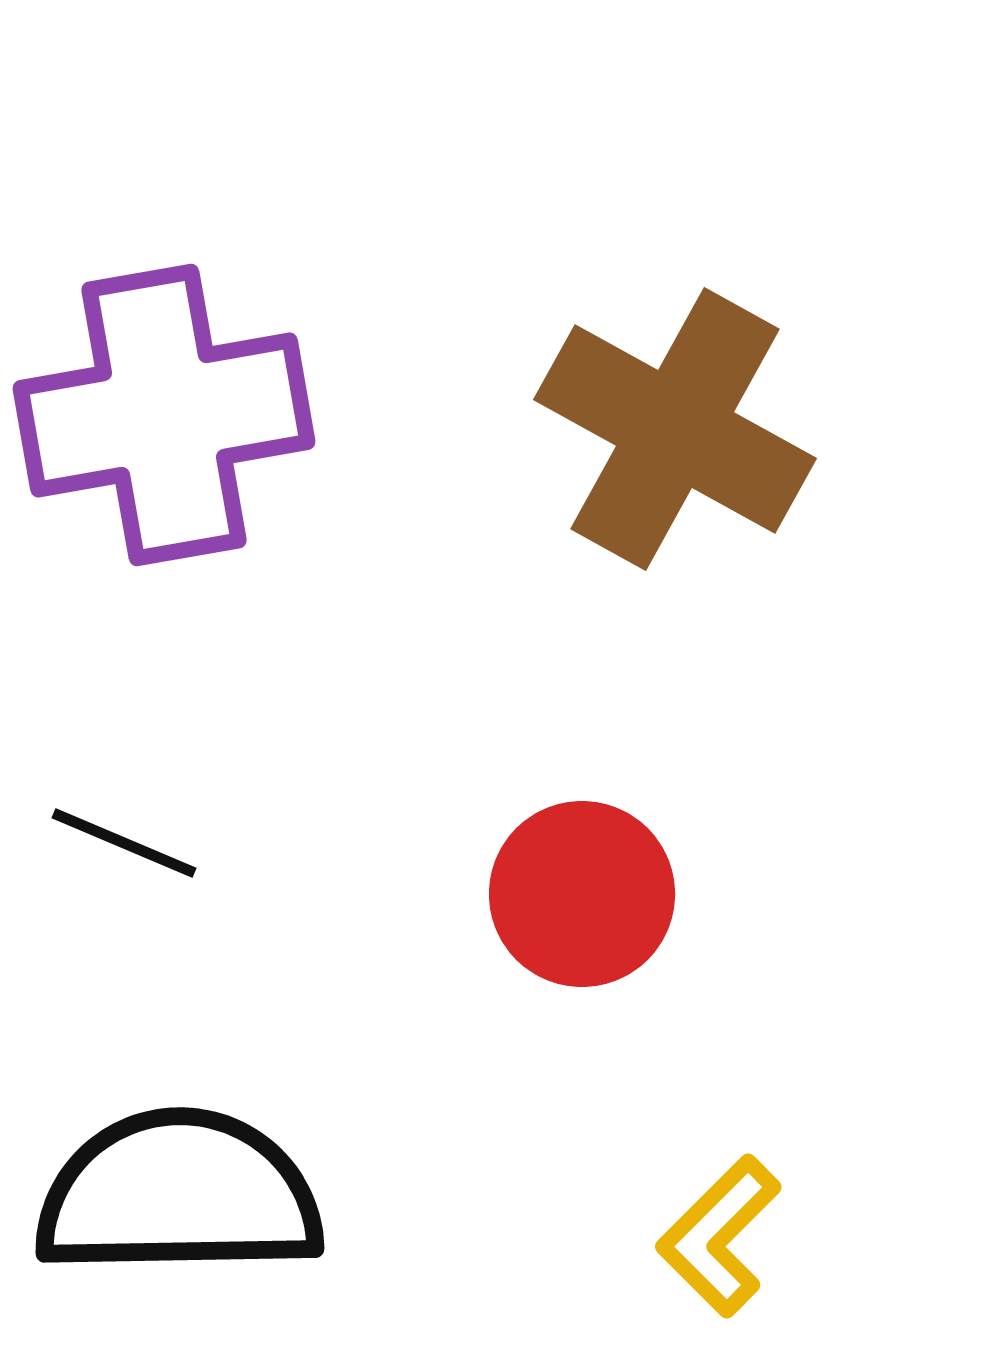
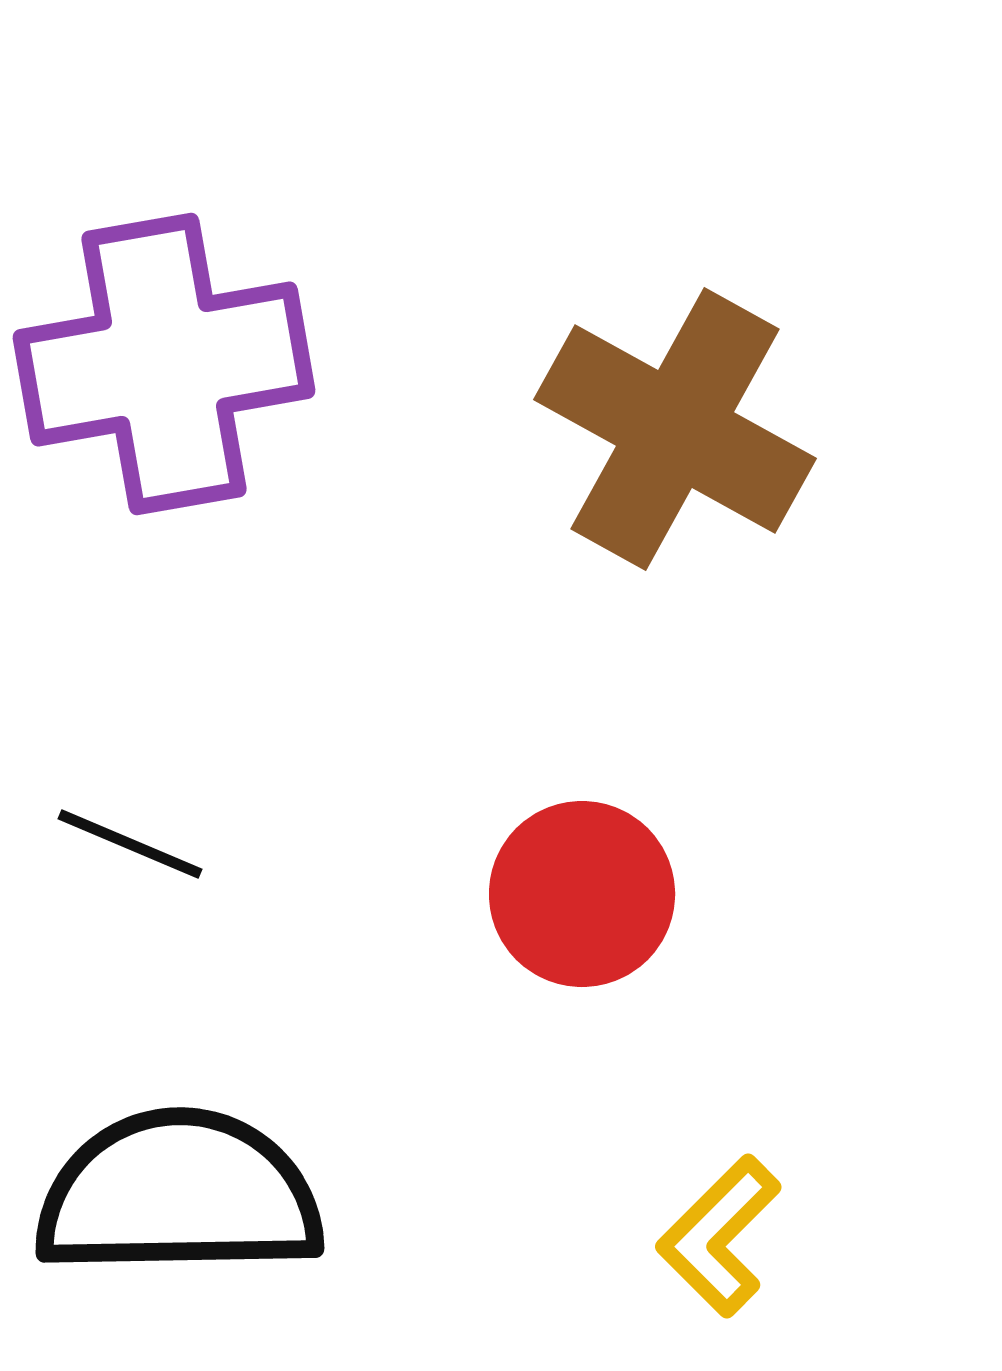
purple cross: moved 51 px up
black line: moved 6 px right, 1 px down
